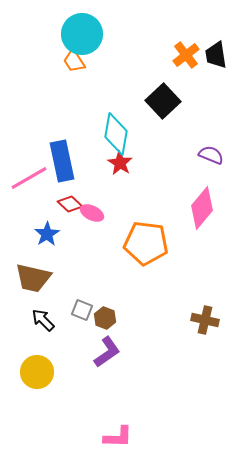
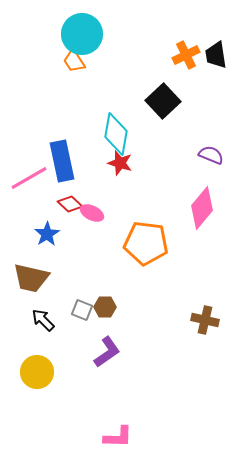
orange cross: rotated 12 degrees clockwise
red star: rotated 15 degrees counterclockwise
brown trapezoid: moved 2 px left
brown hexagon: moved 11 px up; rotated 20 degrees counterclockwise
